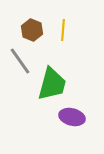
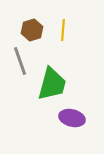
brown hexagon: rotated 20 degrees clockwise
gray line: rotated 16 degrees clockwise
purple ellipse: moved 1 px down
